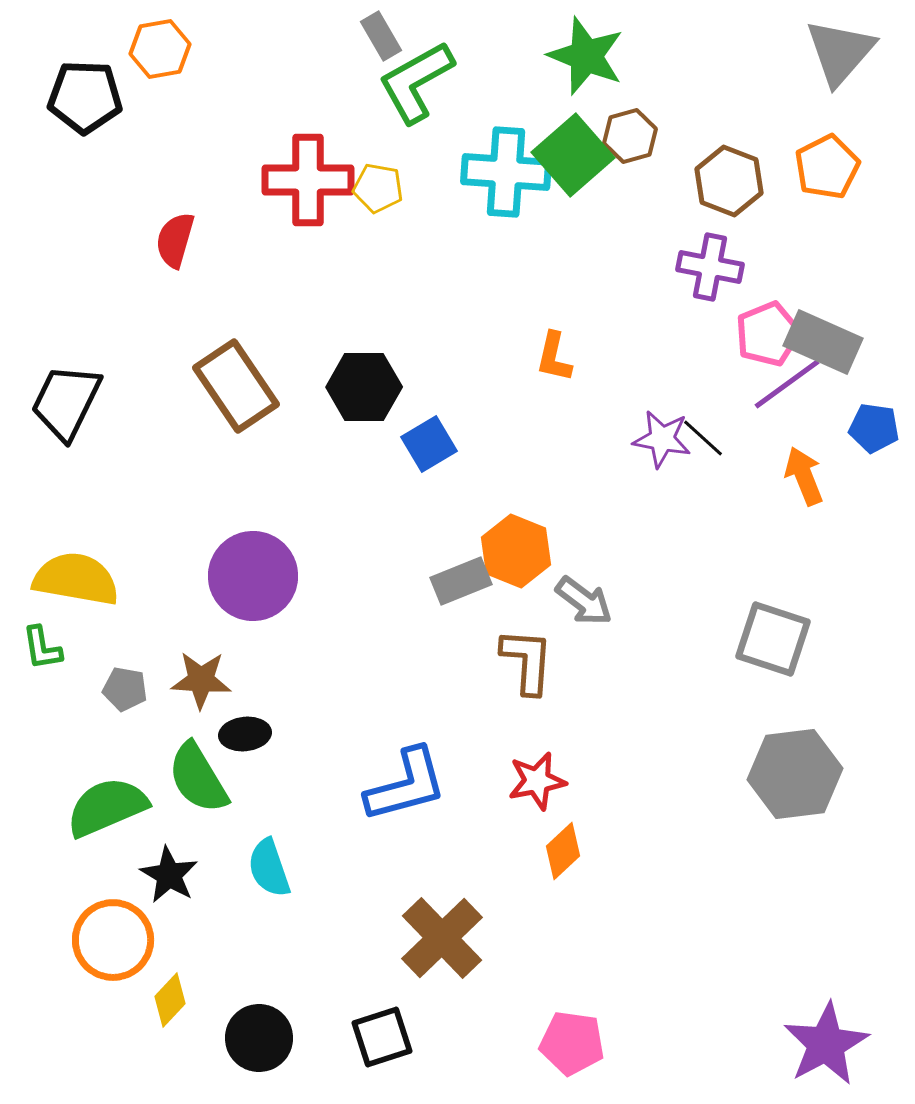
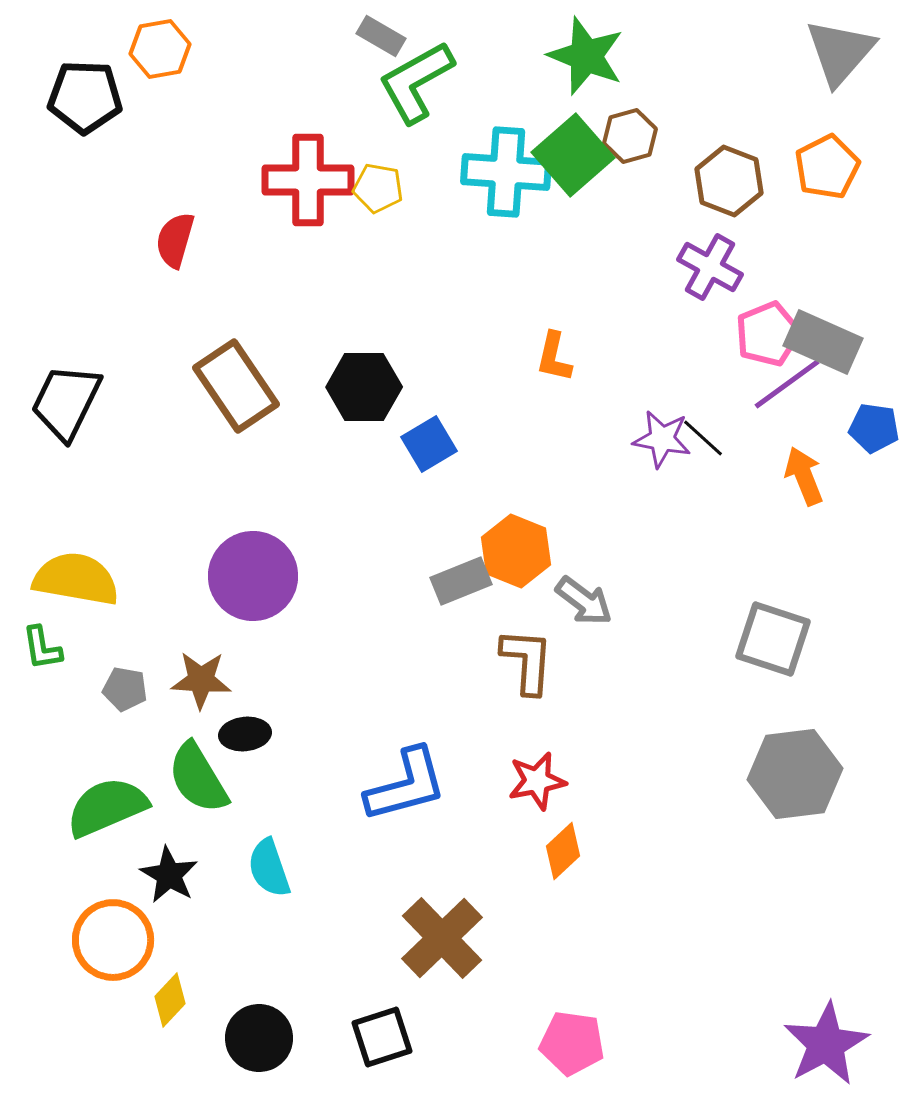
gray rectangle at (381, 36): rotated 30 degrees counterclockwise
purple cross at (710, 267): rotated 18 degrees clockwise
